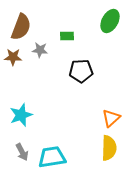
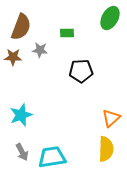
green ellipse: moved 3 px up
green rectangle: moved 3 px up
yellow semicircle: moved 3 px left, 1 px down
